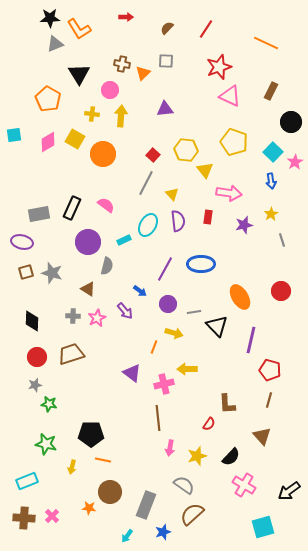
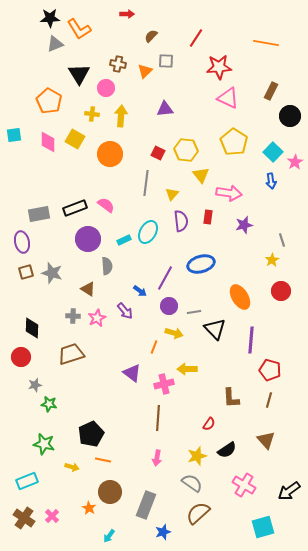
red arrow at (126, 17): moved 1 px right, 3 px up
brown semicircle at (167, 28): moved 16 px left, 8 px down
red line at (206, 29): moved 10 px left, 9 px down
orange line at (266, 43): rotated 15 degrees counterclockwise
brown cross at (122, 64): moved 4 px left
red star at (219, 67): rotated 15 degrees clockwise
orange triangle at (143, 73): moved 2 px right, 2 px up
pink circle at (110, 90): moved 4 px left, 2 px up
pink triangle at (230, 96): moved 2 px left, 2 px down
orange pentagon at (48, 99): moved 1 px right, 2 px down
black circle at (291, 122): moved 1 px left, 6 px up
pink diamond at (48, 142): rotated 60 degrees counterclockwise
yellow pentagon at (234, 142): rotated 12 degrees clockwise
orange circle at (103, 154): moved 7 px right
red square at (153, 155): moved 5 px right, 2 px up; rotated 16 degrees counterclockwise
yellow triangle at (205, 170): moved 4 px left, 5 px down
gray line at (146, 183): rotated 20 degrees counterclockwise
yellow triangle at (172, 194): rotated 24 degrees clockwise
black rectangle at (72, 208): moved 3 px right; rotated 45 degrees clockwise
yellow star at (271, 214): moved 1 px right, 46 px down
purple semicircle at (178, 221): moved 3 px right
cyan ellipse at (148, 225): moved 7 px down
purple ellipse at (22, 242): rotated 65 degrees clockwise
purple circle at (88, 242): moved 3 px up
blue ellipse at (201, 264): rotated 16 degrees counterclockwise
gray semicircle at (107, 266): rotated 18 degrees counterclockwise
purple line at (165, 269): moved 9 px down
purple circle at (168, 304): moved 1 px right, 2 px down
black diamond at (32, 321): moved 7 px down
black triangle at (217, 326): moved 2 px left, 3 px down
purple line at (251, 340): rotated 8 degrees counterclockwise
red circle at (37, 357): moved 16 px left
brown L-shape at (227, 404): moved 4 px right, 6 px up
brown line at (158, 418): rotated 10 degrees clockwise
black pentagon at (91, 434): rotated 25 degrees counterclockwise
brown triangle at (262, 436): moved 4 px right, 4 px down
green star at (46, 444): moved 2 px left
pink arrow at (170, 448): moved 13 px left, 10 px down
black semicircle at (231, 457): moved 4 px left, 7 px up; rotated 12 degrees clockwise
yellow arrow at (72, 467): rotated 88 degrees counterclockwise
gray semicircle at (184, 485): moved 8 px right, 2 px up
orange star at (89, 508): rotated 24 degrees clockwise
brown semicircle at (192, 514): moved 6 px right, 1 px up
brown cross at (24, 518): rotated 30 degrees clockwise
cyan arrow at (127, 536): moved 18 px left
